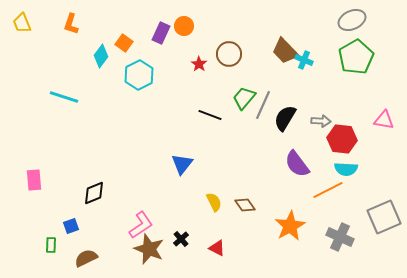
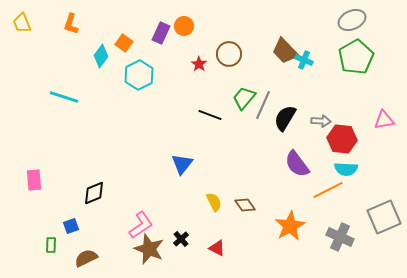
pink triangle: rotated 20 degrees counterclockwise
